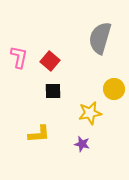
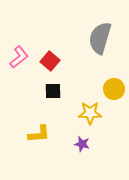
pink L-shape: rotated 40 degrees clockwise
yellow star: rotated 10 degrees clockwise
